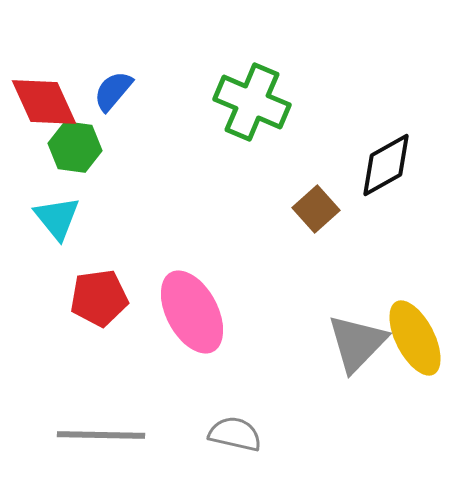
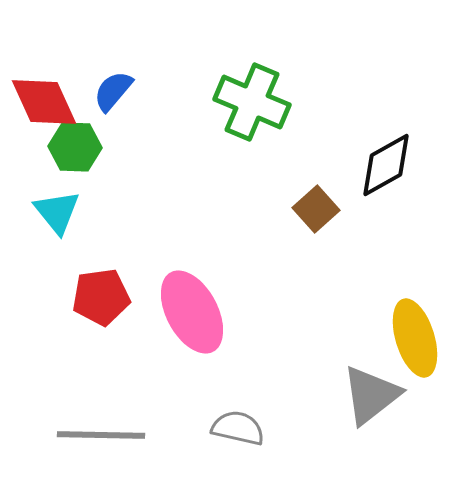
green hexagon: rotated 6 degrees counterclockwise
cyan triangle: moved 6 px up
red pentagon: moved 2 px right, 1 px up
yellow ellipse: rotated 10 degrees clockwise
gray triangle: moved 14 px right, 52 px down; rotated 8 degrees clockwise
gray semicircle: moved 3 px right, 6 px up
